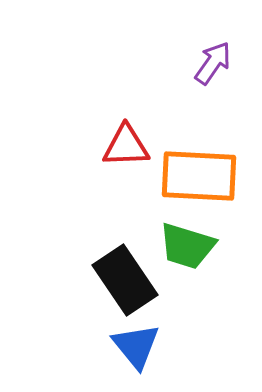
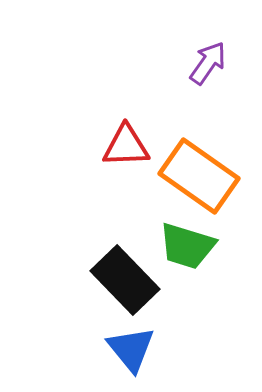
purple arrow: moved 5 px left
orange rectangle: rotated 32 degrees clockwise
black rectangle: rotated 10 degrees counterclockwise
blue triangle: moved 5 px left, 3 px down
